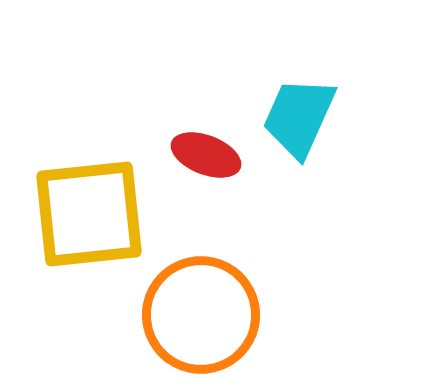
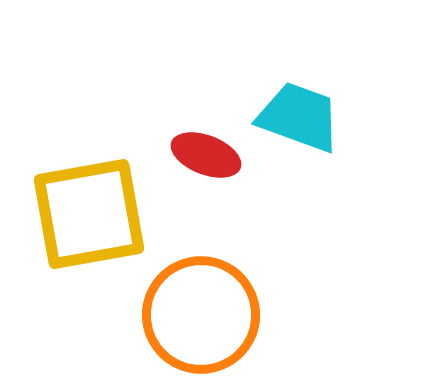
cyan trapezoid: rotated 86 degrees clockwise
yellow square: rotated 4 degrees counterclockwise
